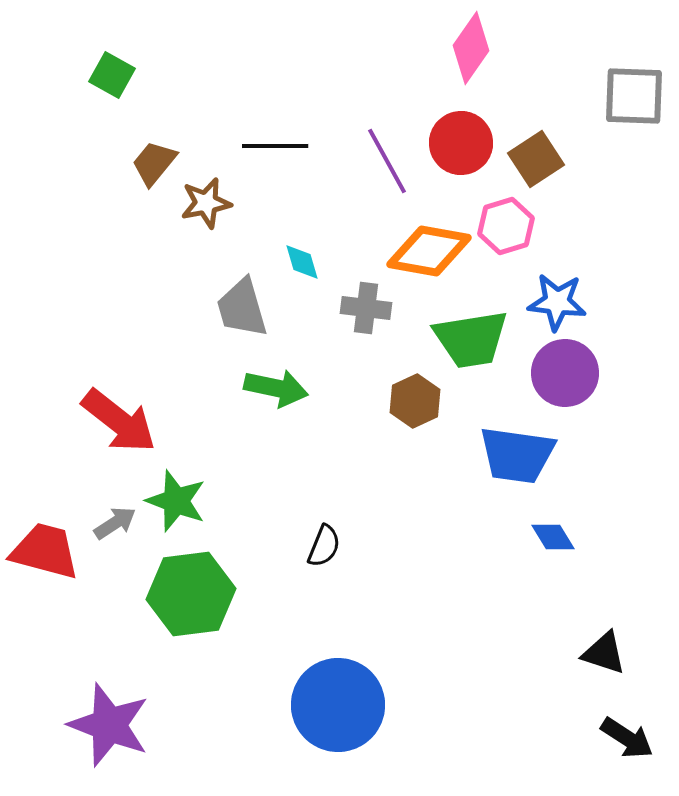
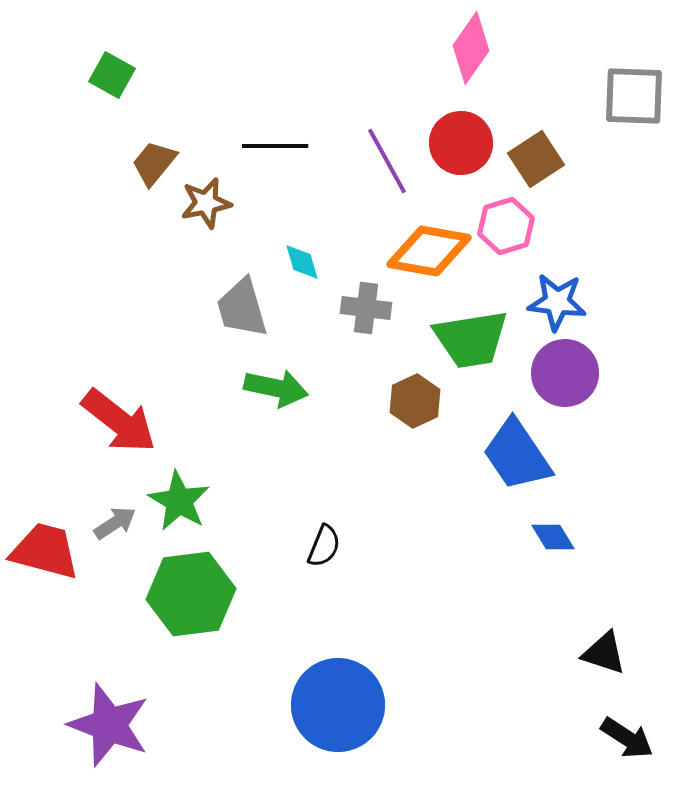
blue trapezoid: rotated 48 degrees clockwise
green star: moved 3 px right; rotated 10 degrees clockwise
